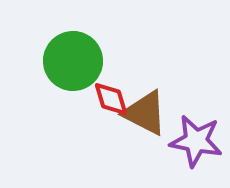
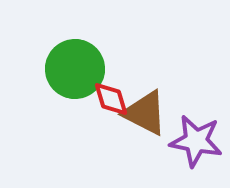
green circle: moved 2 px right, 8 px down
